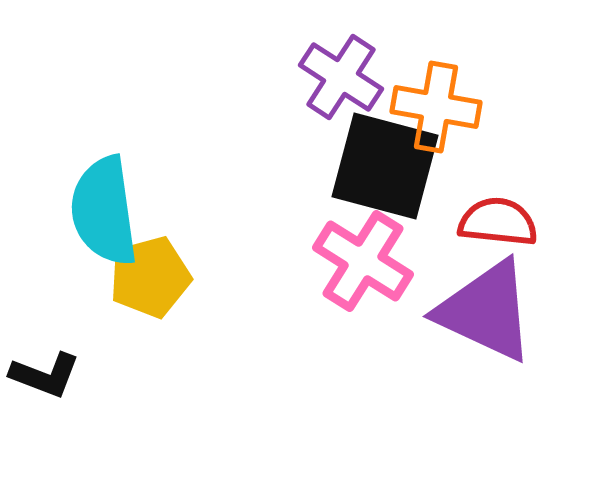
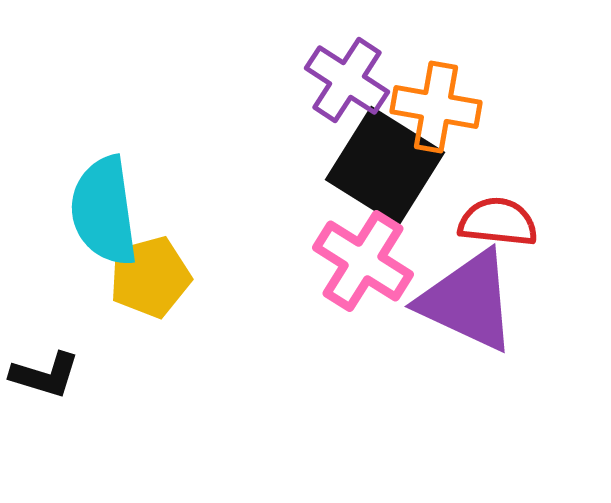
purple cross: moved 6 px right, 3 px down
black square: rotated 17 degrees clockwise
purple triangle: moved 18 px left, 10 px up
black L-shape: rotated 4 degrees counterclockwise
